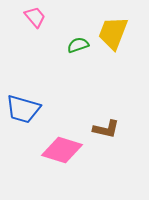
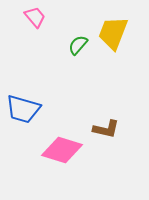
green semicircle: rotated 30 degrees counterclockwise
